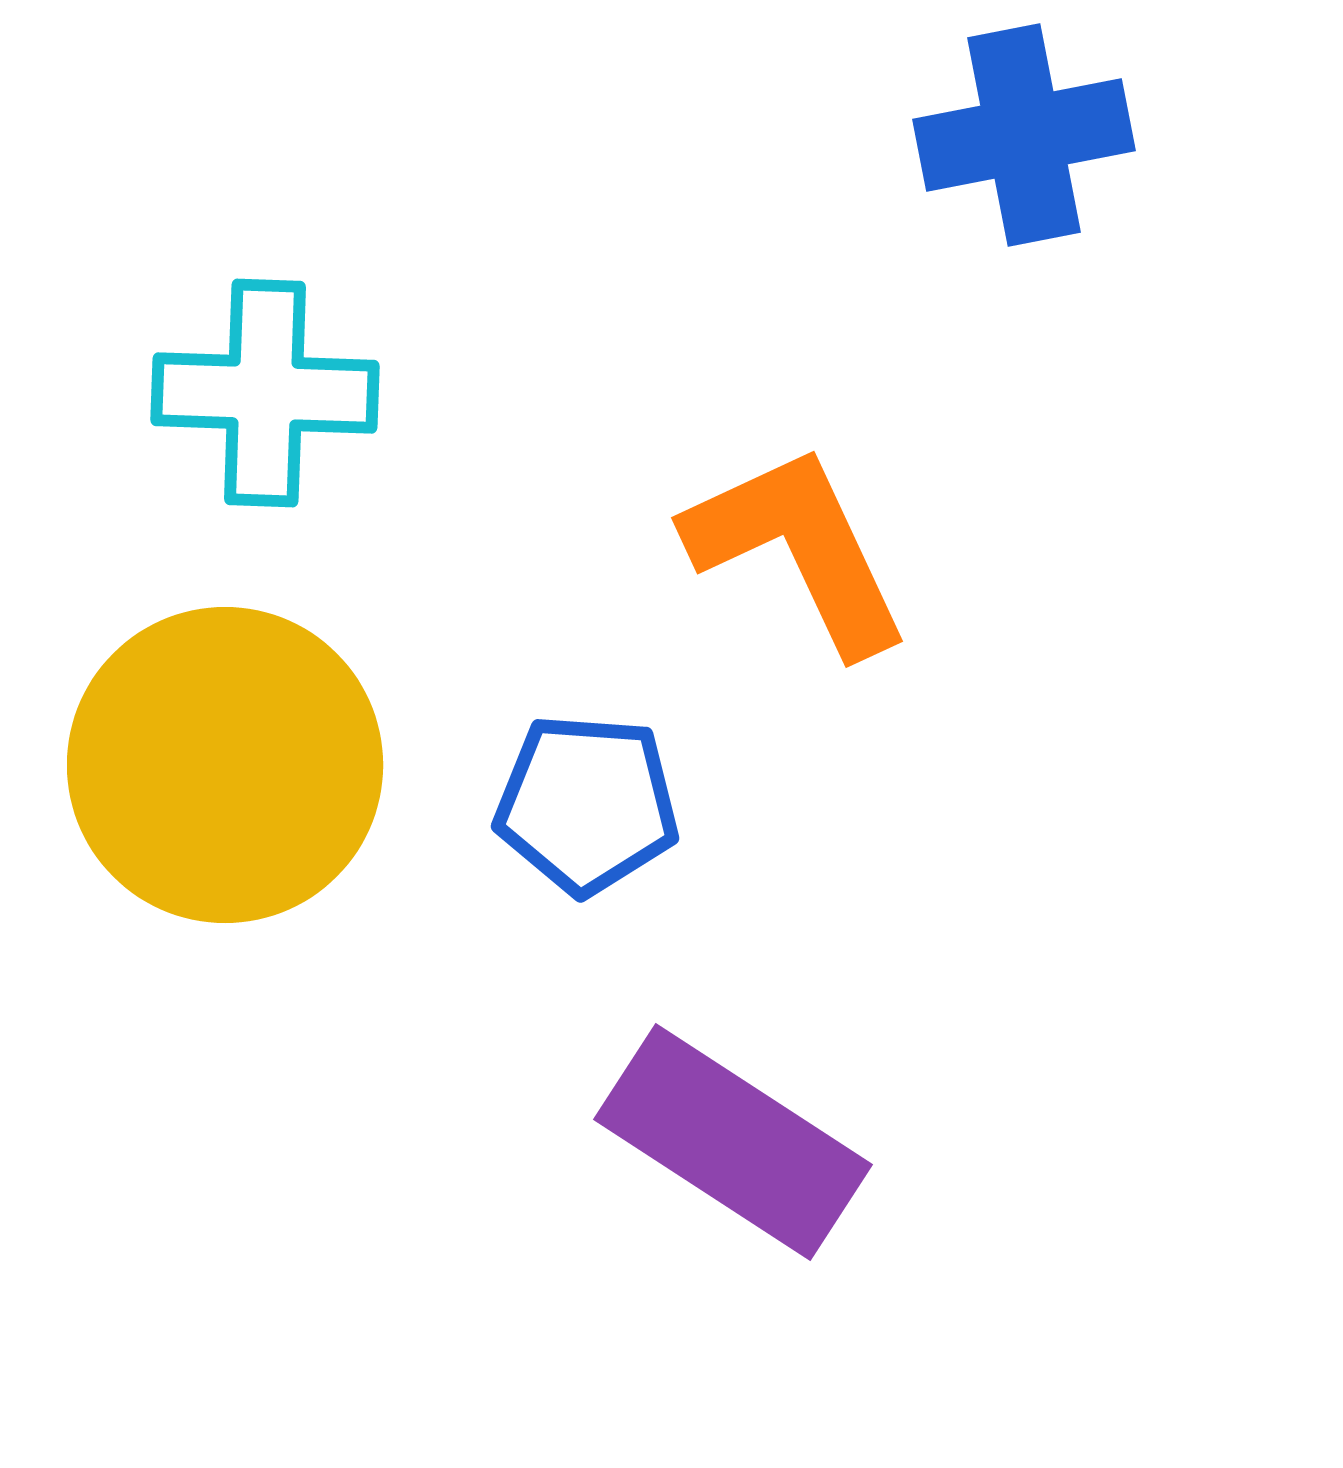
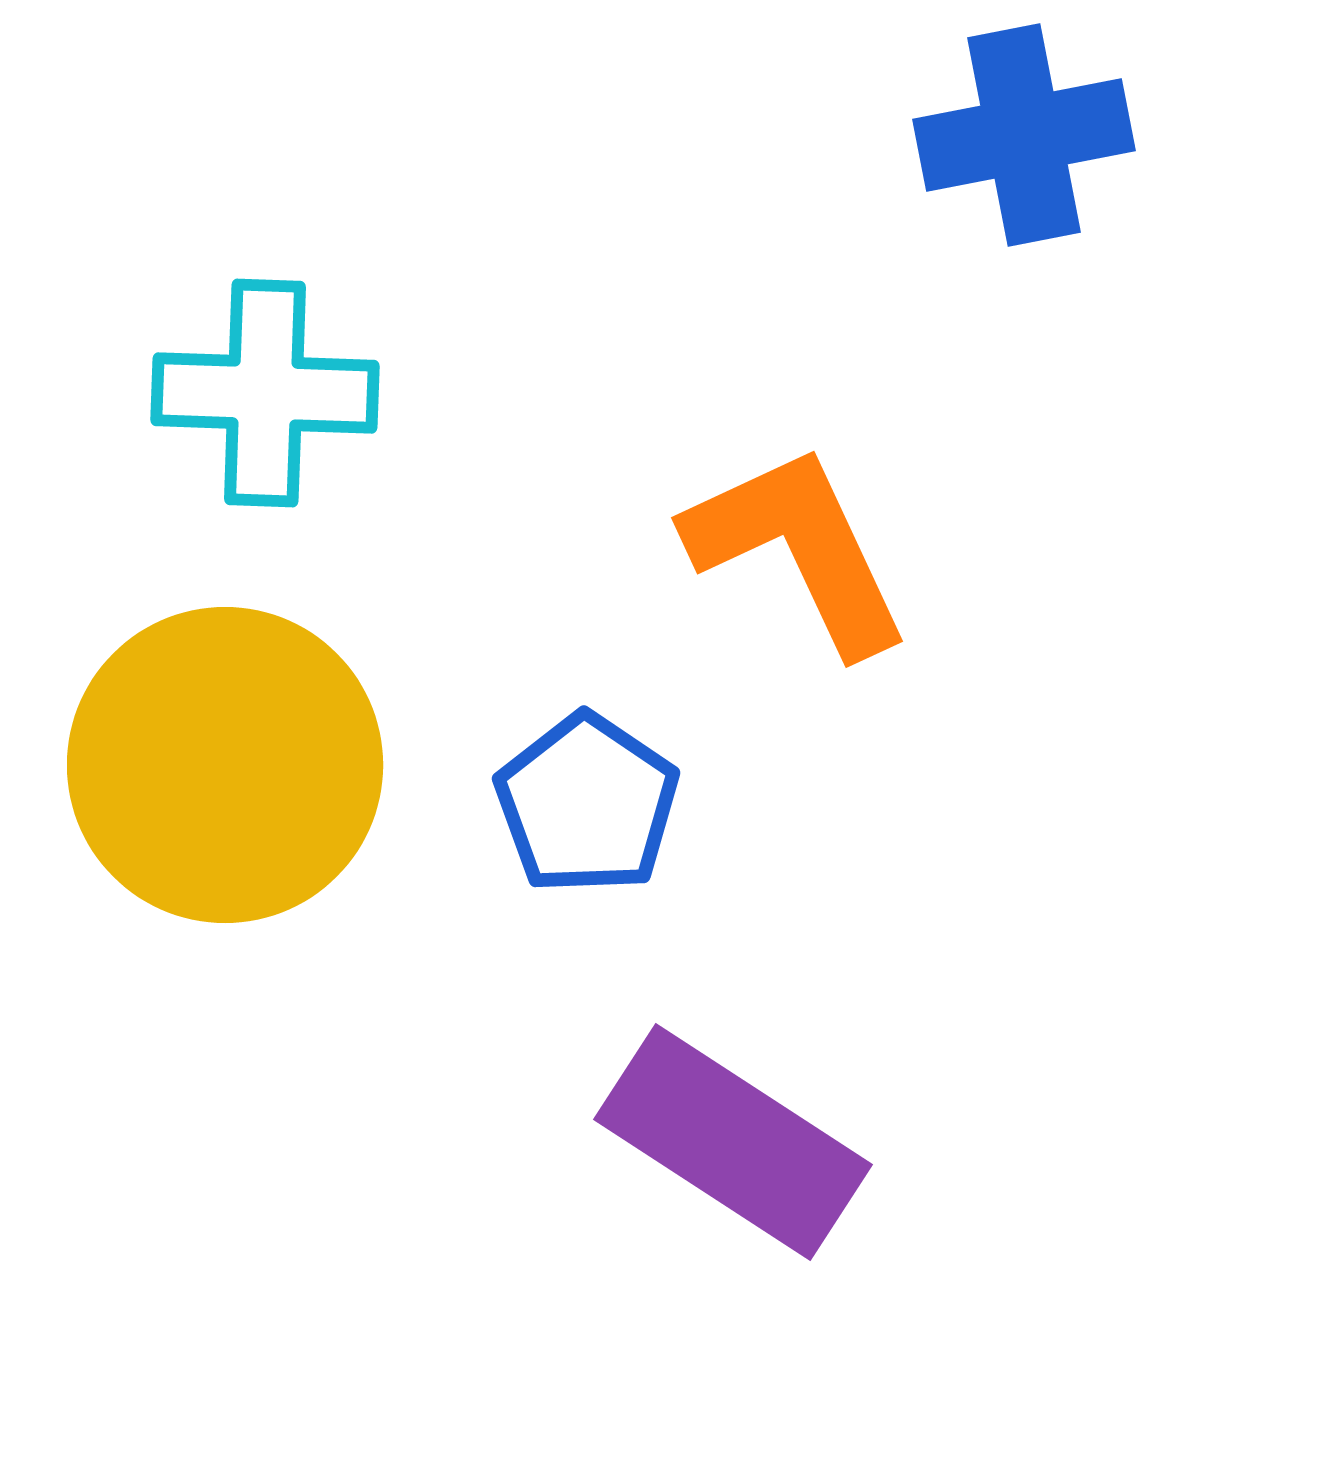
blue pentagon: rotated 30 degrees clockwise
